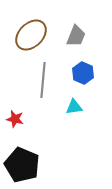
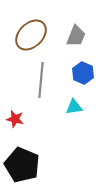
gray line: moved 2 px left
